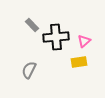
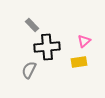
black cross: moved 9 px left, 10 px down
